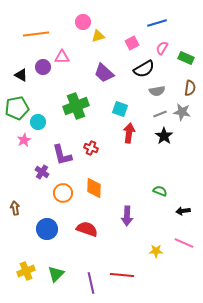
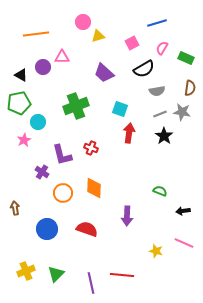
green pentagon: moved 2 px right, 5 px up
yellow star: rotated 16 degrees clockwise
